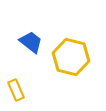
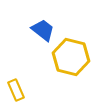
blue trapezoid: moved 12 px right, 12 px up
